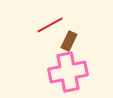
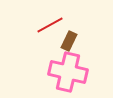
pink cross: rotated 24 degrees clockwise
